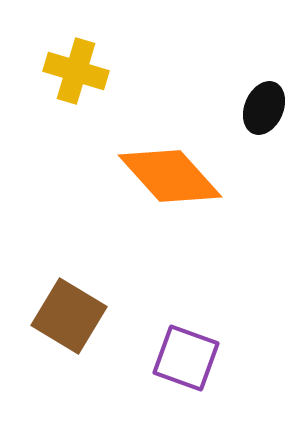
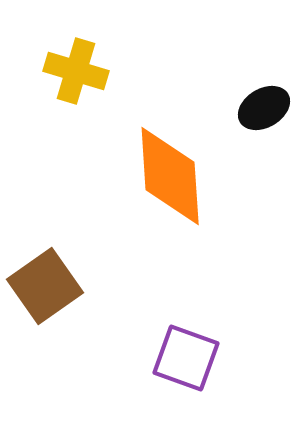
black ellipse: rotated 36 degrees clockwise
orange diamond: rotated 38 degrees clockwise
brown square: moved 24 px left, 30 px up; rotated 24 degrees clockwise
